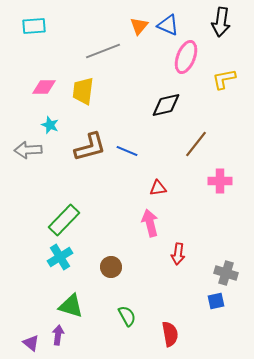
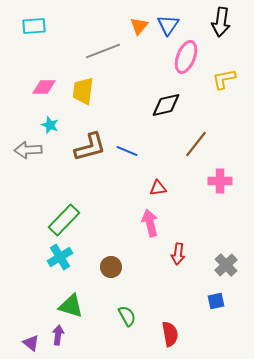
blue triangle: rotated 40 degrees clockwise
gray cross: moved 8 px up; rotated 30 degrees clockwise
